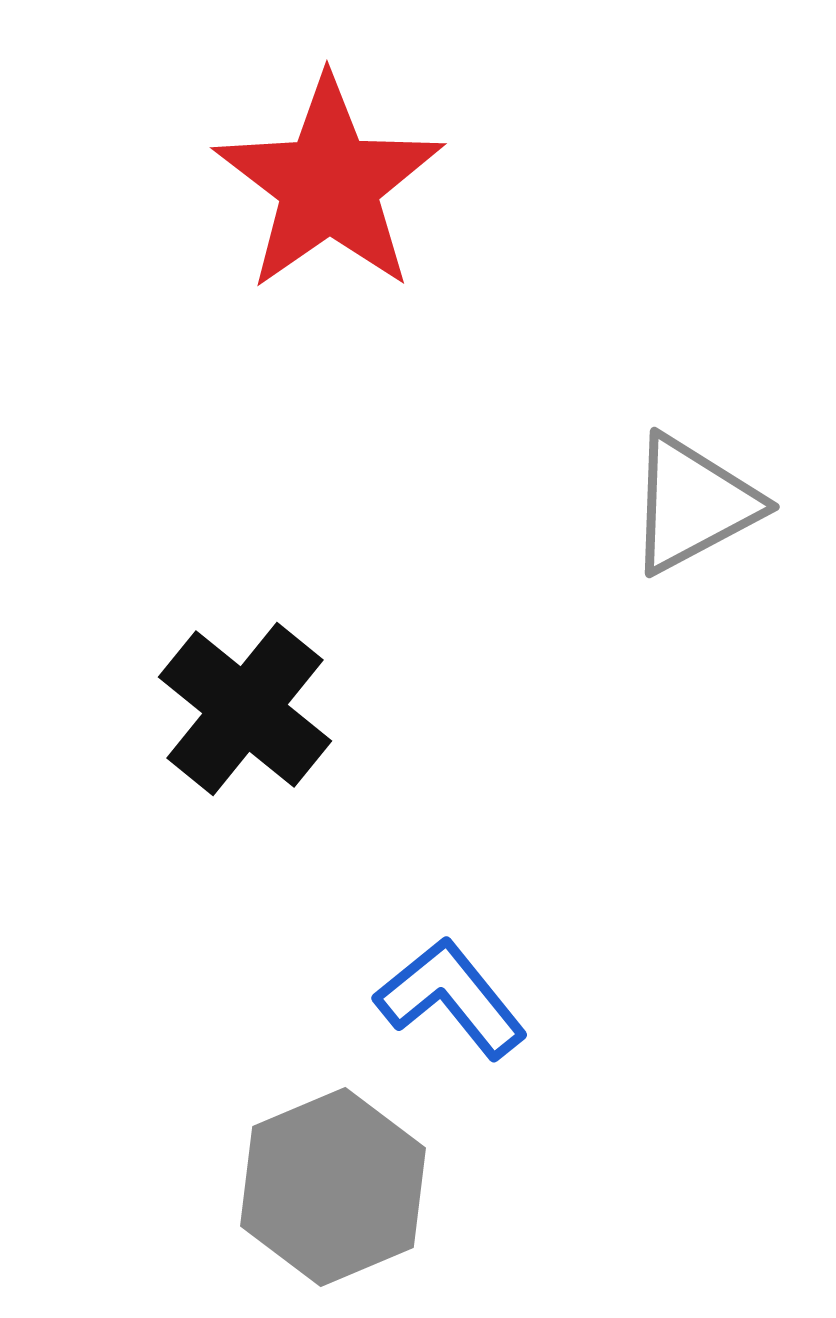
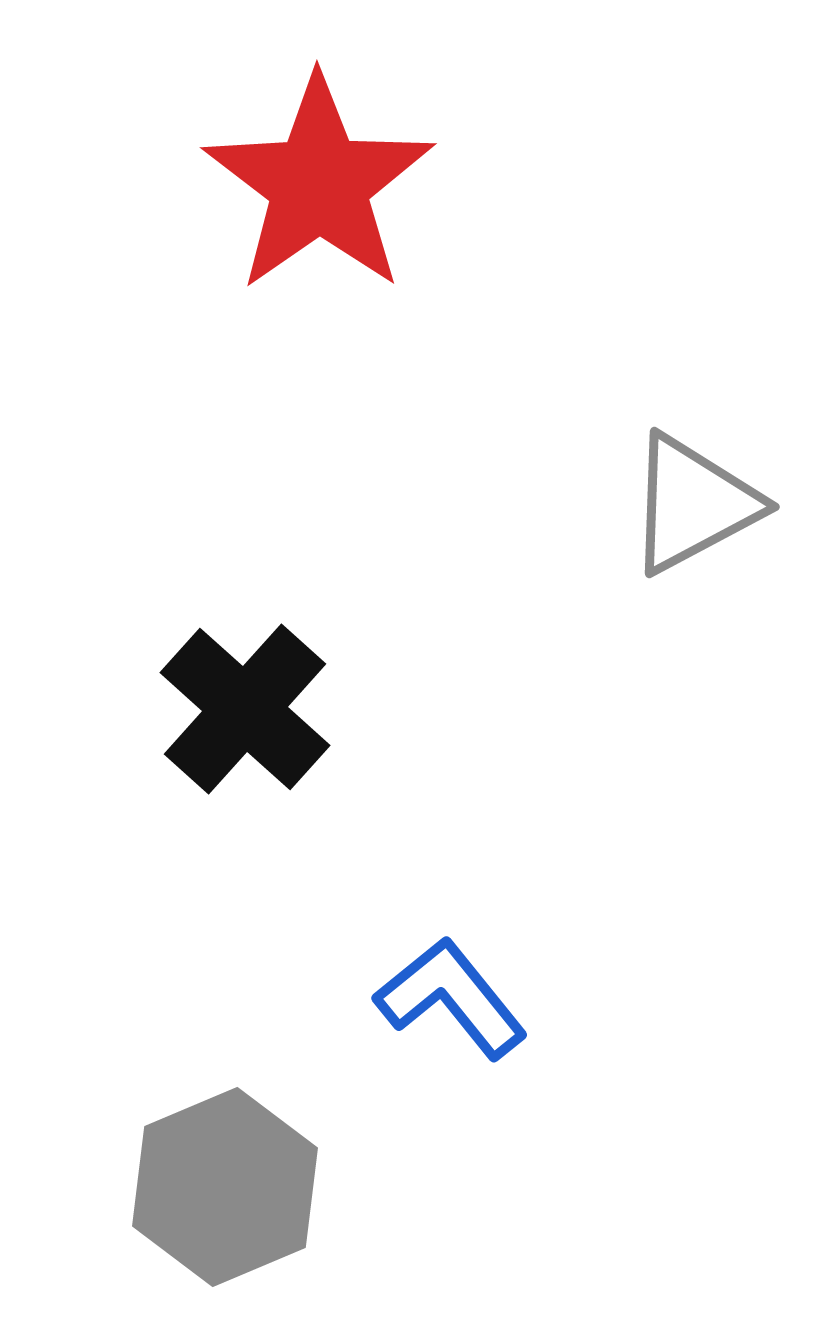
red star: moved 10 px left
black cross: rotated 3 degrees clockwise
gray hexagon: moved 108 px left
